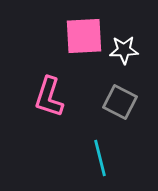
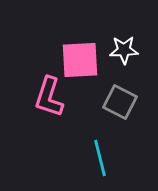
pink square: moved 4 px left, 24 px down
